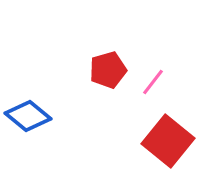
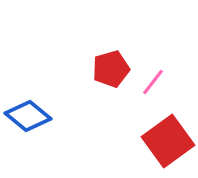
red pentagon: moved 3 px right, 1 px up
red square: rotated 15 degrees clockwise
